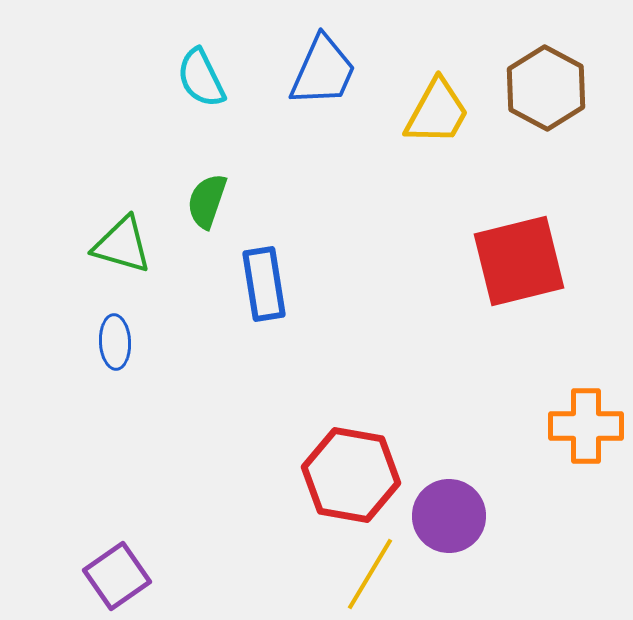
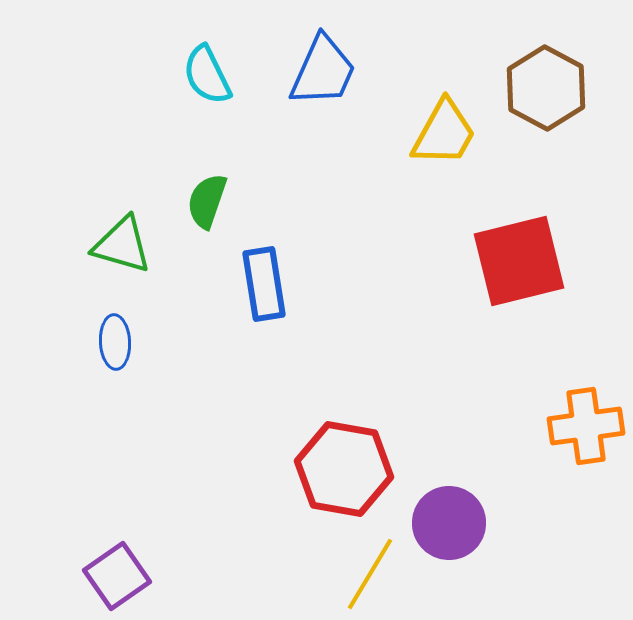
cyan semicircle: moved 6 px right, 3 px up
yellow trapezoid: moved 7 px right, 21 px down
orange cross: rotated 8 degrees counterclockwise
red hexagon: moved 7 px left, 6 px up
purple circle: moved 7 px down
